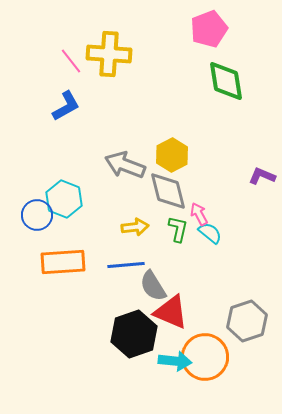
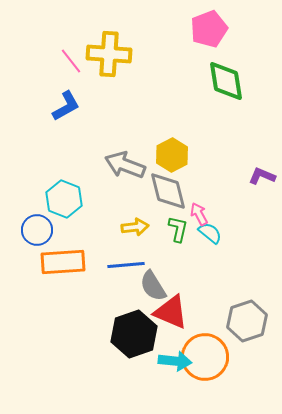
blue circle: moved 15 px down
